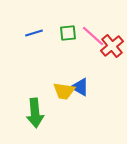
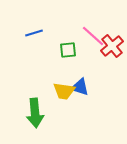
green square: moved 17 px down
blue triangle: rotated 12 degrees counterclockwise
